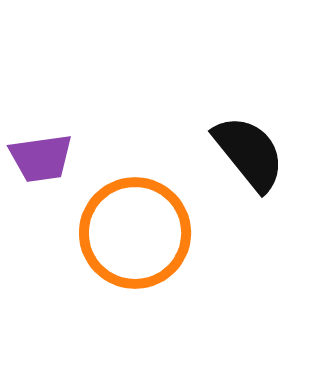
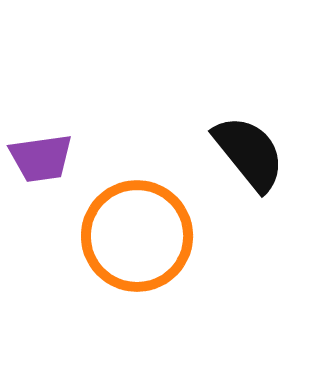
orange circle: moved 2 px right, 3 px down
